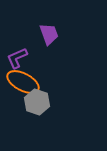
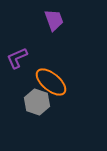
purple trapezoid: moved 5 px right, 14 px up
orange ellipse: moved 28 px right; rotated 12 degrees clockwise
